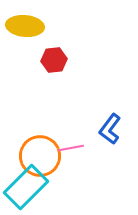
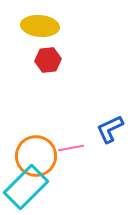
yellow ellipse: moved 15 px right
red hexagon: moved 6 px left
blue L-shape: rotated 28 degrees clockwise
orange circle: moved 4 px left
